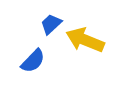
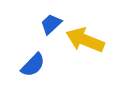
blue semicircle: moved 4 px down
